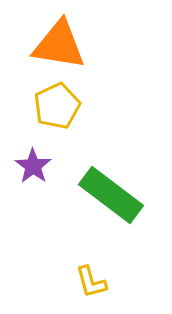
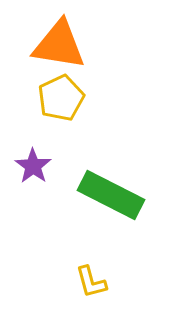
yellow pentagon: moved 4 px right, 8 px up
green rectangle: rotated 10 degrees counterclockwise
